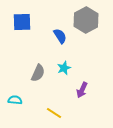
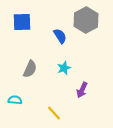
gray semicircle: moved 8 px left, 4 px up
yellow line: rotated 14 degrees clockwise
